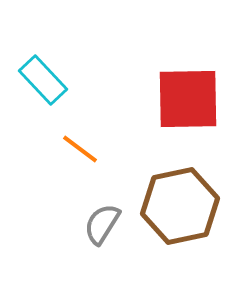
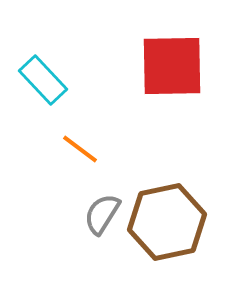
red square: moved 16 px left, 33 px up
brown hexagon: moved 13 px left, 16 px down
gray semicircle: moved 10 px up
